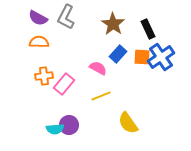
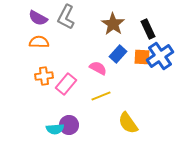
blue cross: moved 1 px left, 1 px up
pink rectangle: moved 2 px right
